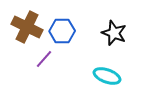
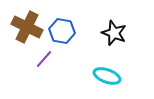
blue hexagon: rotated 10 degrees clockwise
